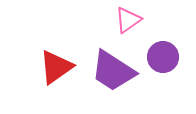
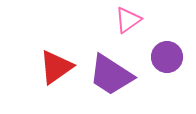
purple circle: moved 4 px right
purple trapezoid: moved 2 px left, 4 px down
